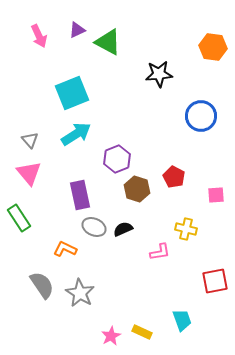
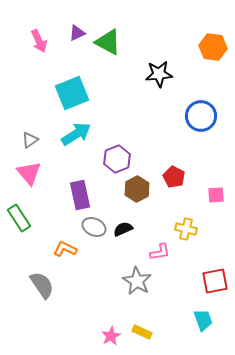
purple triangle: moved 3 px down
pink arrow: moved 5 px down
gray triangle: rotated 36 degrees clockwise
brown hexagon: rotated 15 degrees clockwise
gray star: moved 57 px right, 12 px up
cyan trapezoid: moved 21 px right
